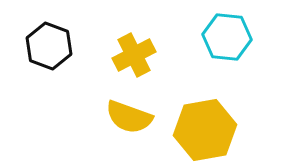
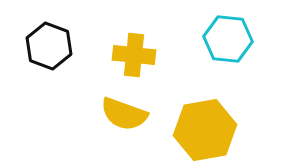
cyan hexagon: moved 1 px right, 2 px down
yellow cross: rotated 33 degrees clockwise
yellow semicircle: moved 5 px left, 3 px up
